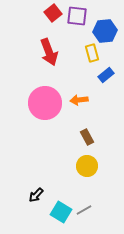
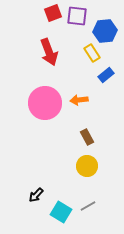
red square: rotated 18 degrees clockwise
yellow rectangle: rotated 18 degrees counterclockwise
gray line: moved 4 px right, 4 px up
